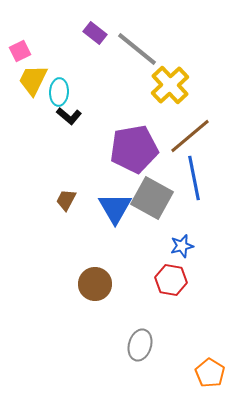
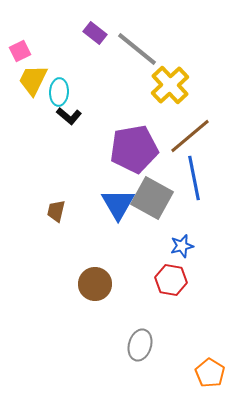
brown trapezoid: moved 10 px left, 11 px down; rotated 15 degrees counterclockwise
blue triangle: moved 3 px right, 4 px up
